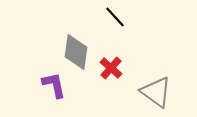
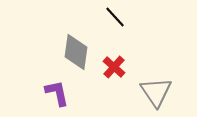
red cross: moved 3 px right, 1 px up
purple L-shape: moved 3 px right, 8 px down
gray triangle: rotated 20 degrees clockwise
